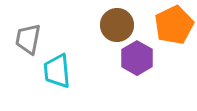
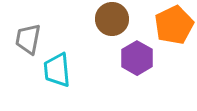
brown circle: moved 5 px left, 6 px up
cyan trapezoid: moved 1 px up
